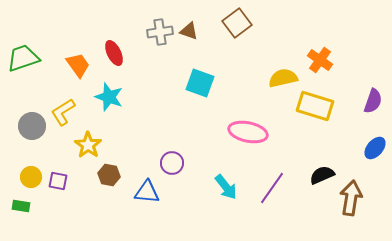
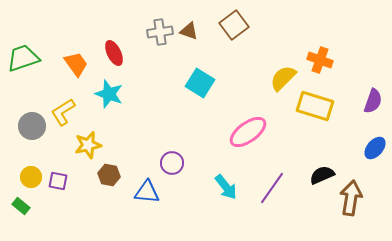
brown square: moved 3 px left, 2 px down
orange cross: rotated 15 degrees counterclockwise
orange trapezoid: moved 2 px left, 1 px up
yellow semicircle: rotated 32 degrees counterclockwise
cyan square: rotated 12 degrees clockwise
cyan star: moved 3 px up
pink ellipse: rotated 48 degrees counterclockwise
yellow star: rotated 24 degrees clockwise
green rectangle: rotated 30 degrees clockwise
